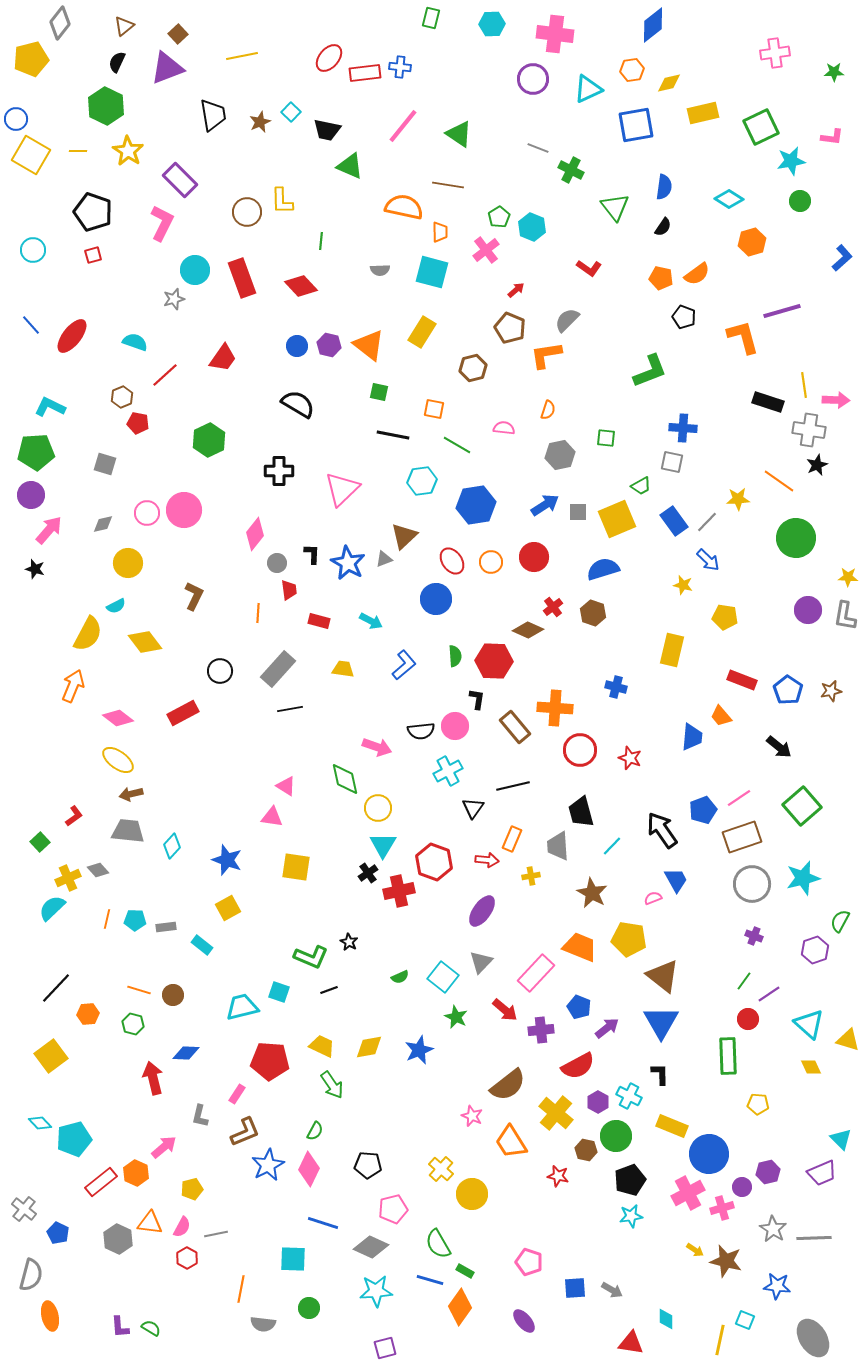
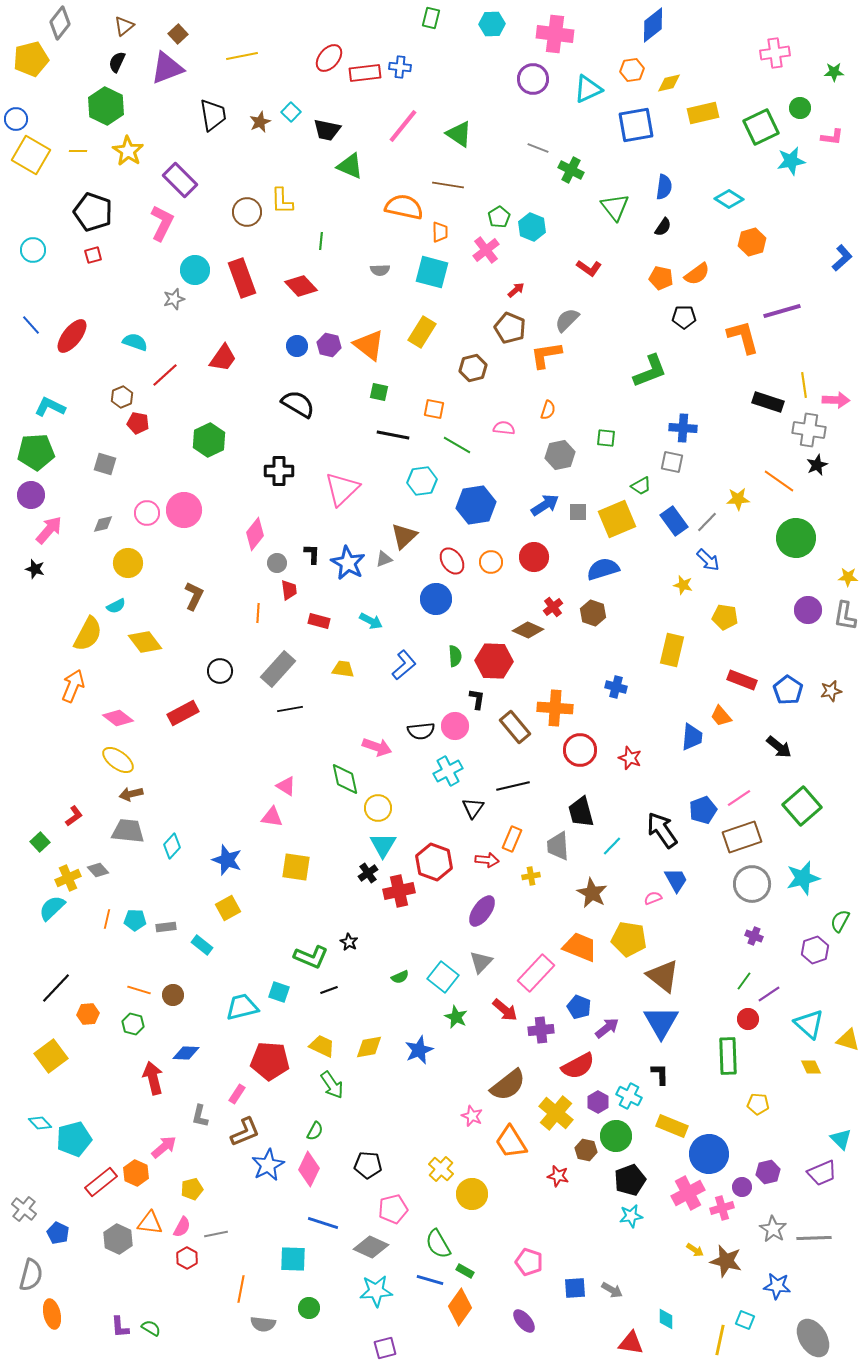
green circle at (800, 201): moved 93 px up
black pentagon at (684, 317): rotated 20 degrees counterclockwise
orange ellipse at (50, 1316): moved 2 px right, 2 px up
